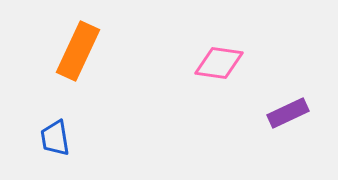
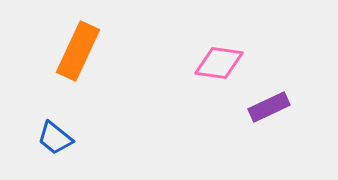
purple rectangle: moved 19 px left, 6 px up
blue trapezoid: rotated 42 degrees counterclockwise
